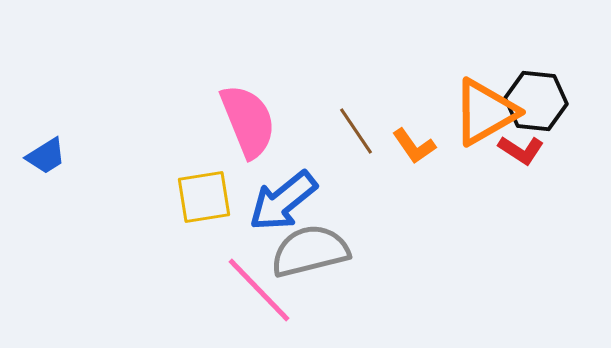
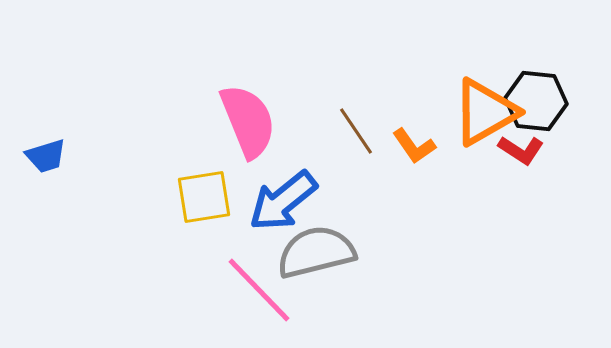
blue trapezoid: rotated 15 degrees clockwise
gray semicircle: moved 6 px right, 1 px down
